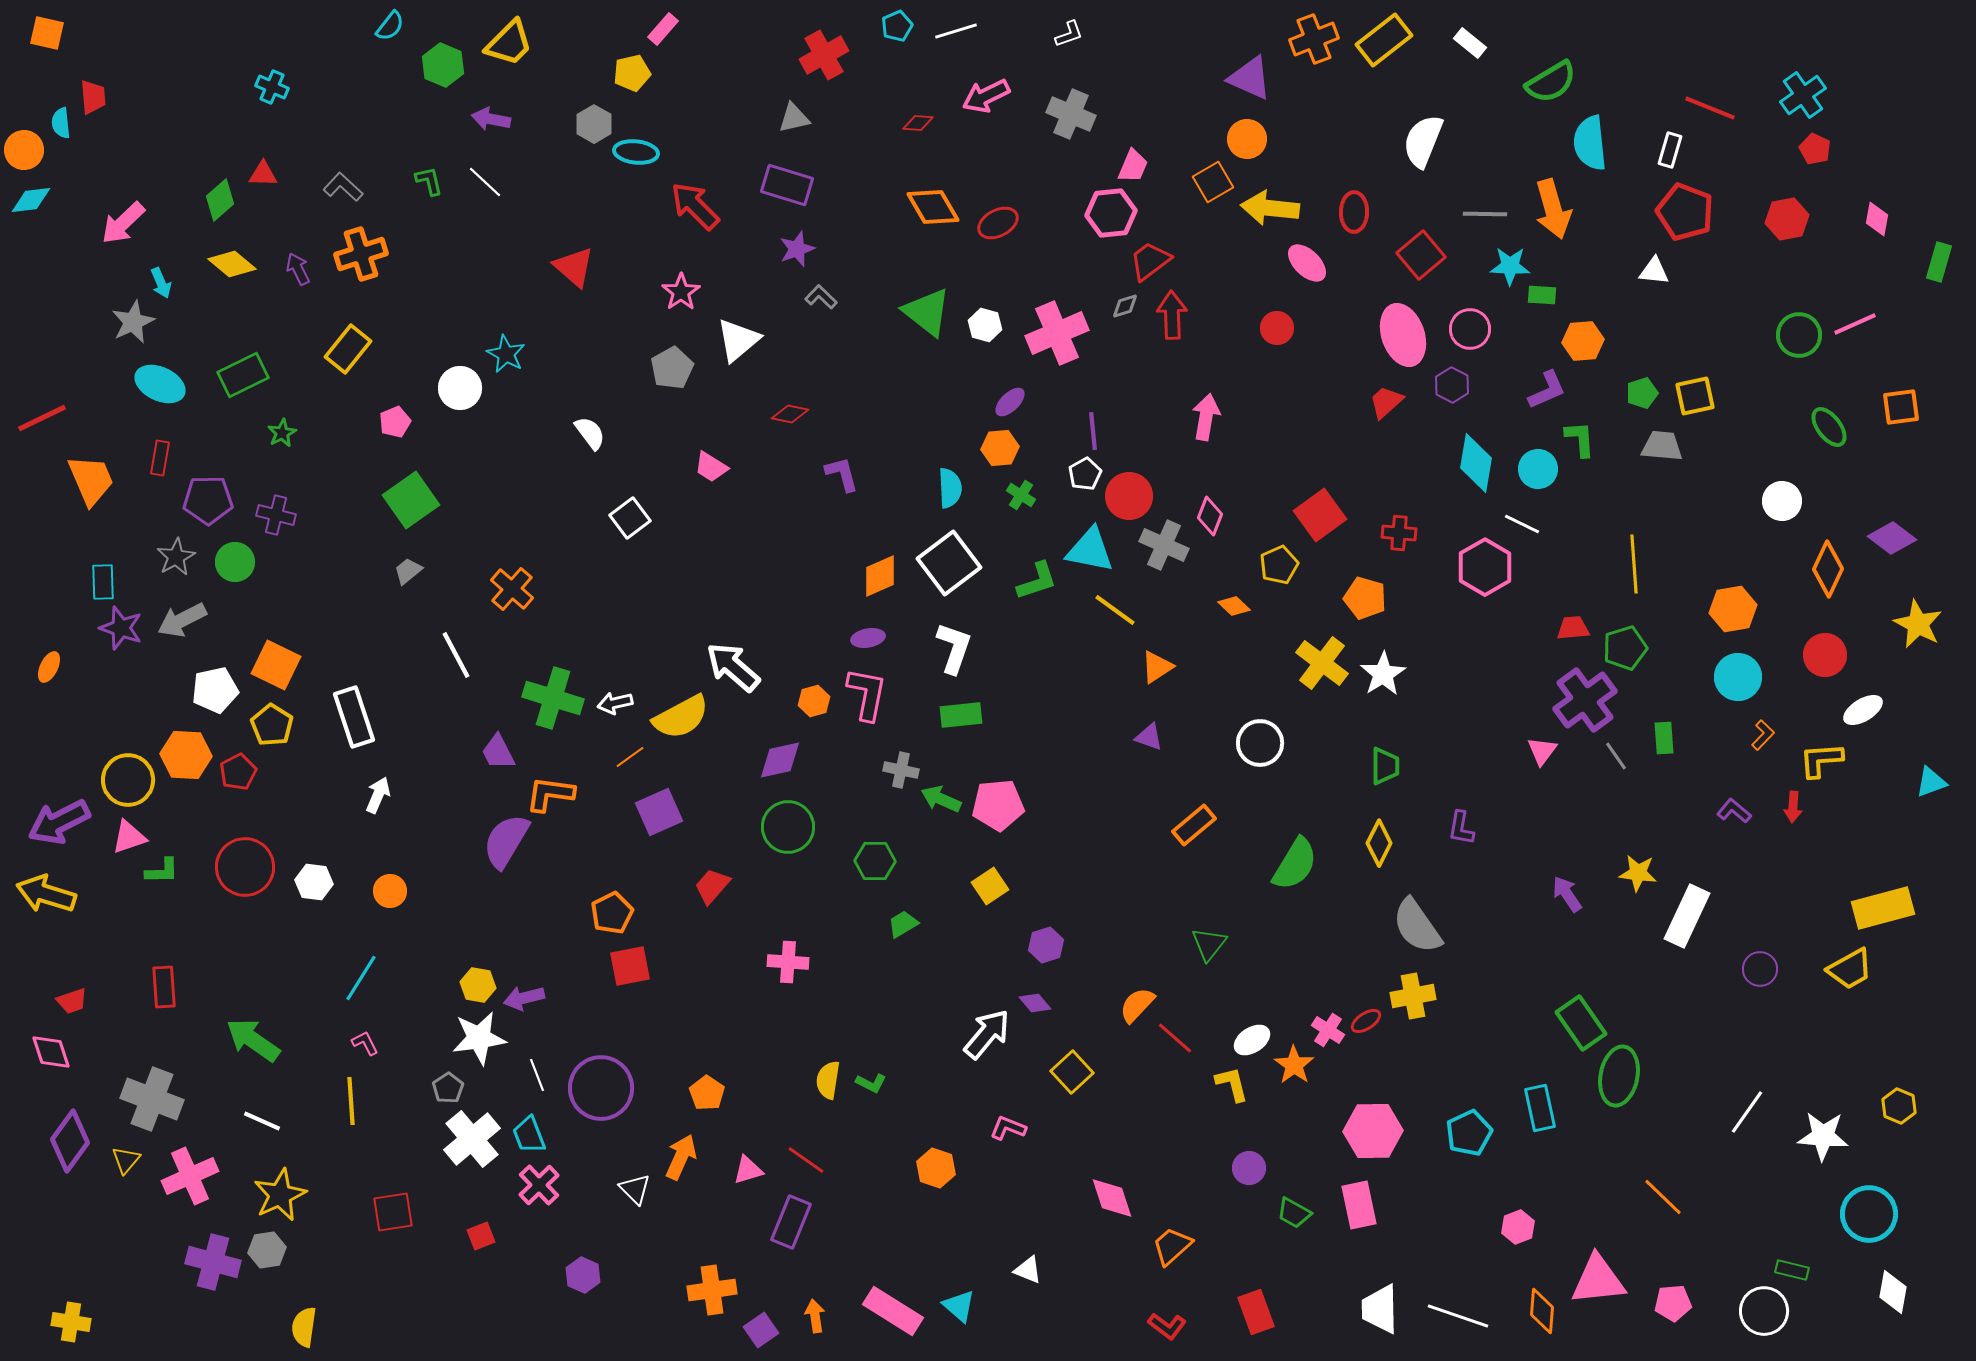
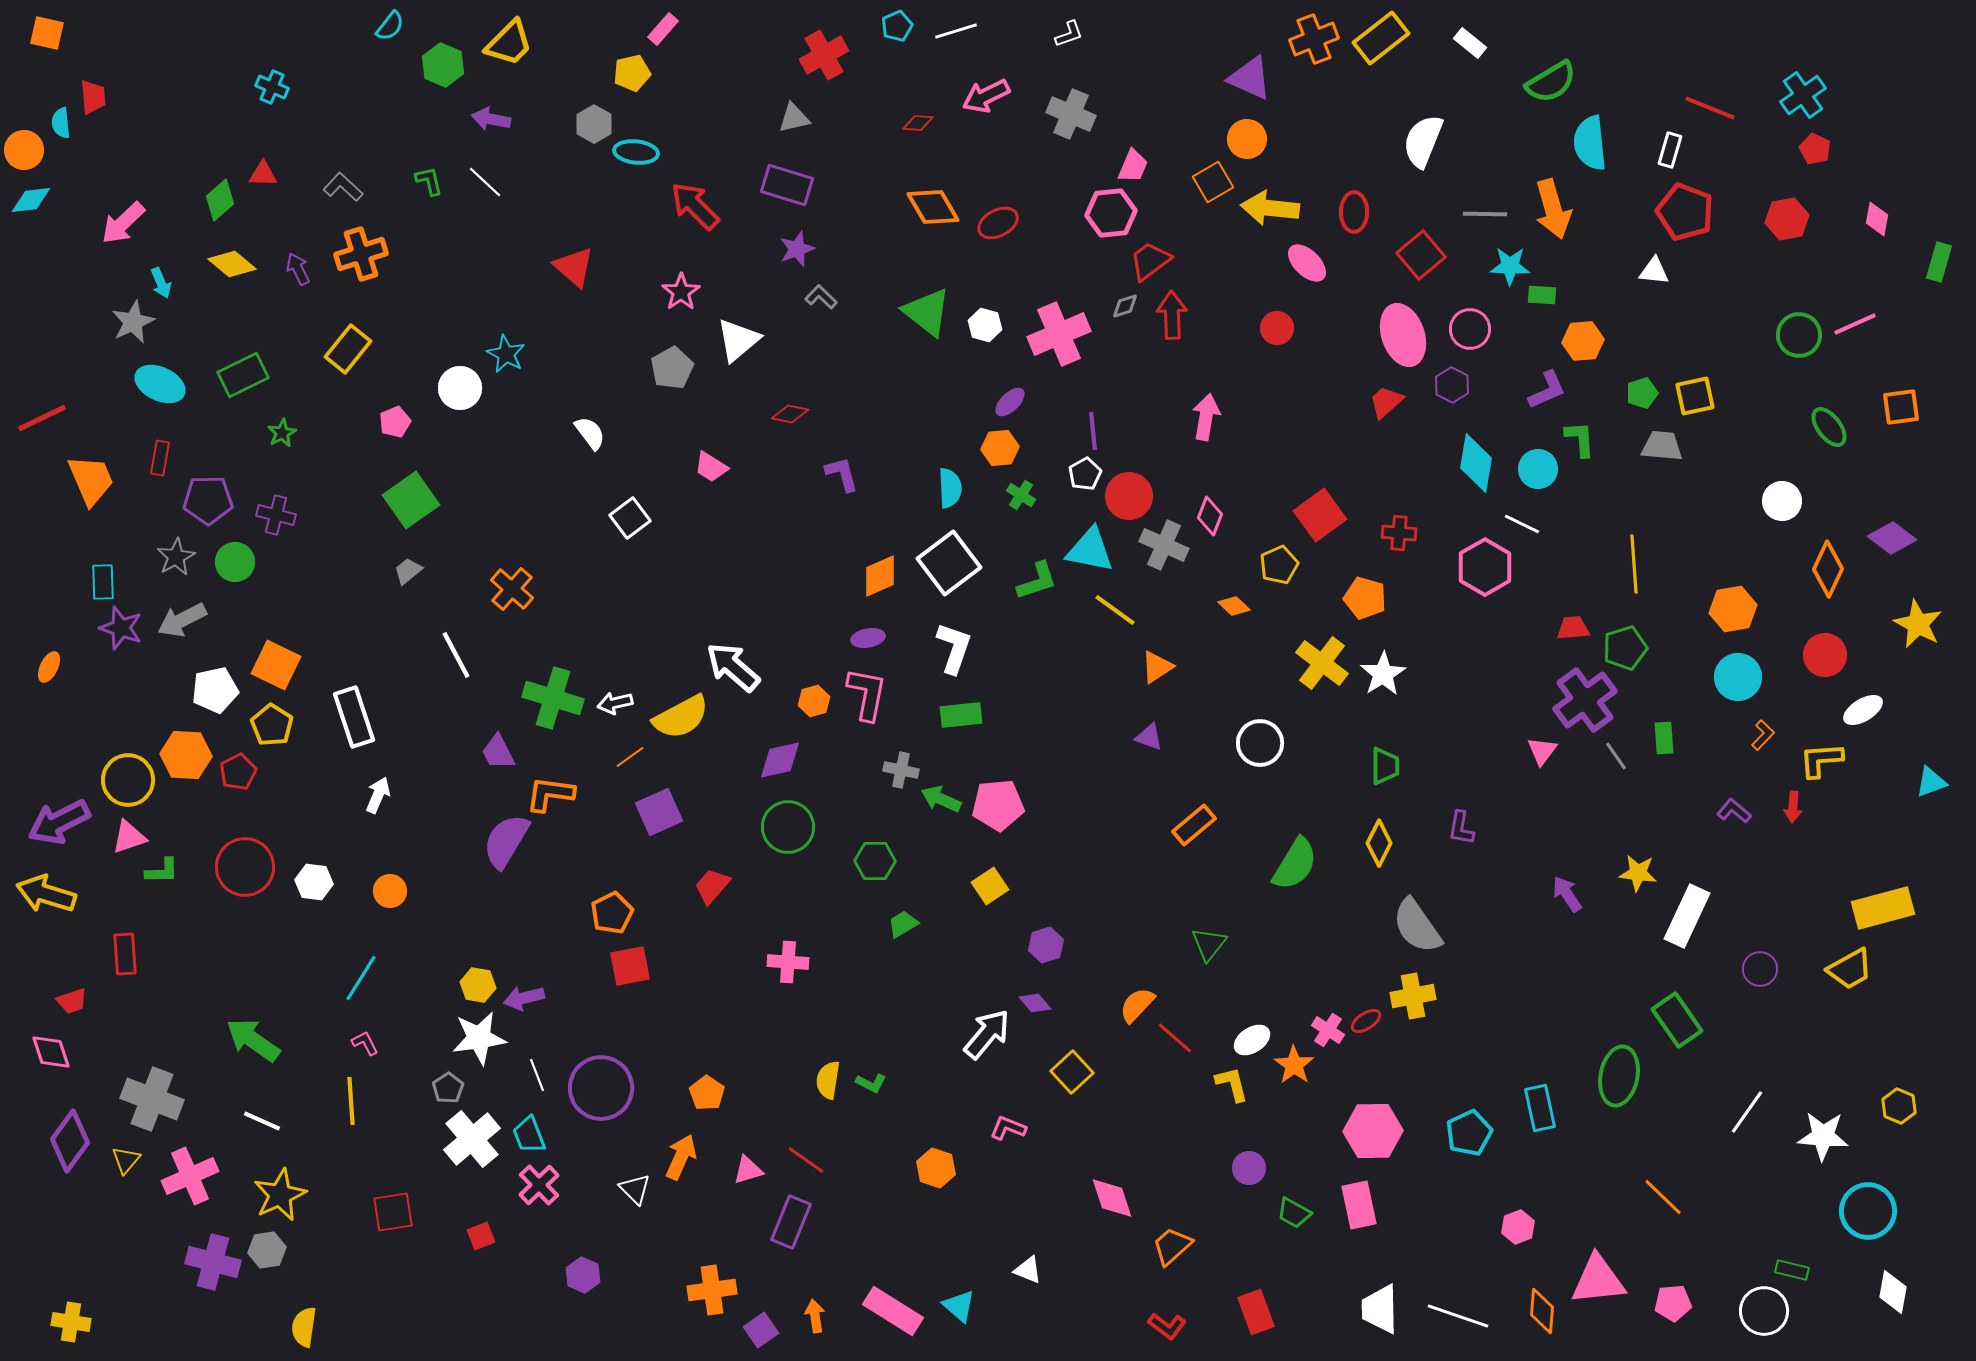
yellow rectangle at (1384, 40): moved 3 px left, 2 px up
pink cross at (1057, 333): moved 2 px right, 1 px down
red rectangle at (164, 987): moved 39 px left, 33 px up
green rectangle at (1581, 1023): moved 96 px right, 3 px up
cyan circle at (1869, 1214): moved 1 px left, 3 px up
